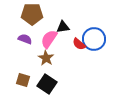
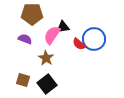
pink semicircle: moved 3 px right, 4 px up
black square: rotated 18 degrees clockwise
